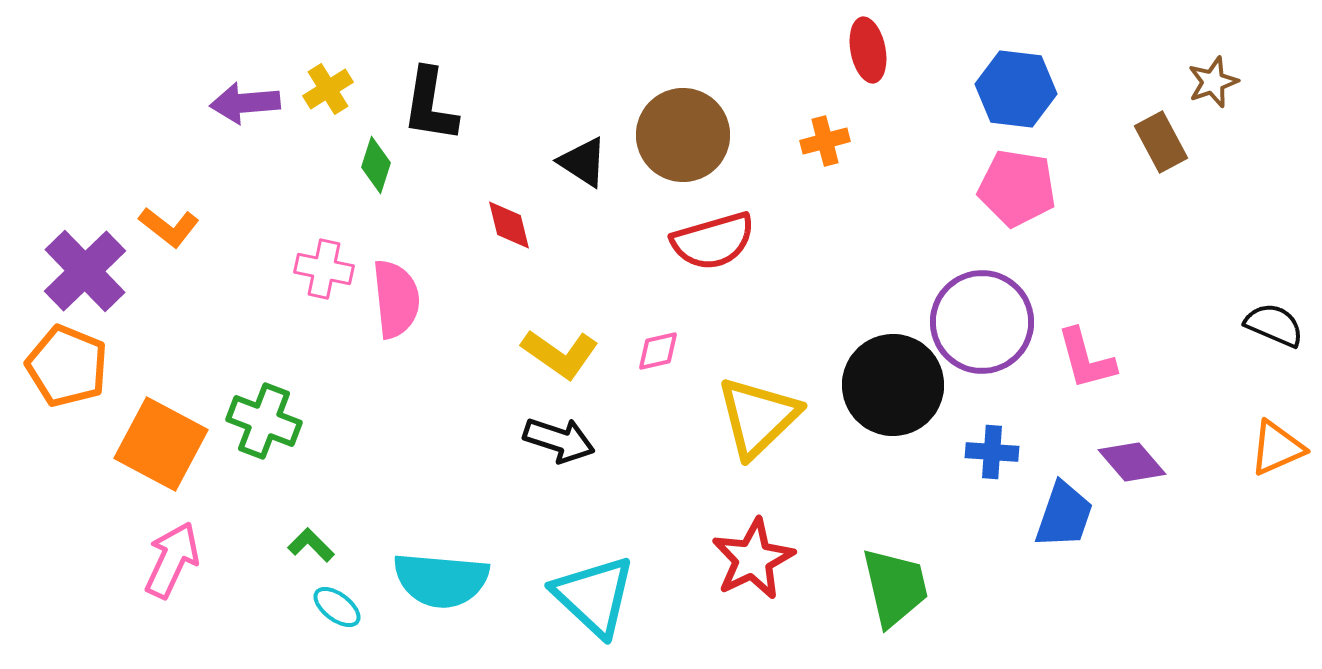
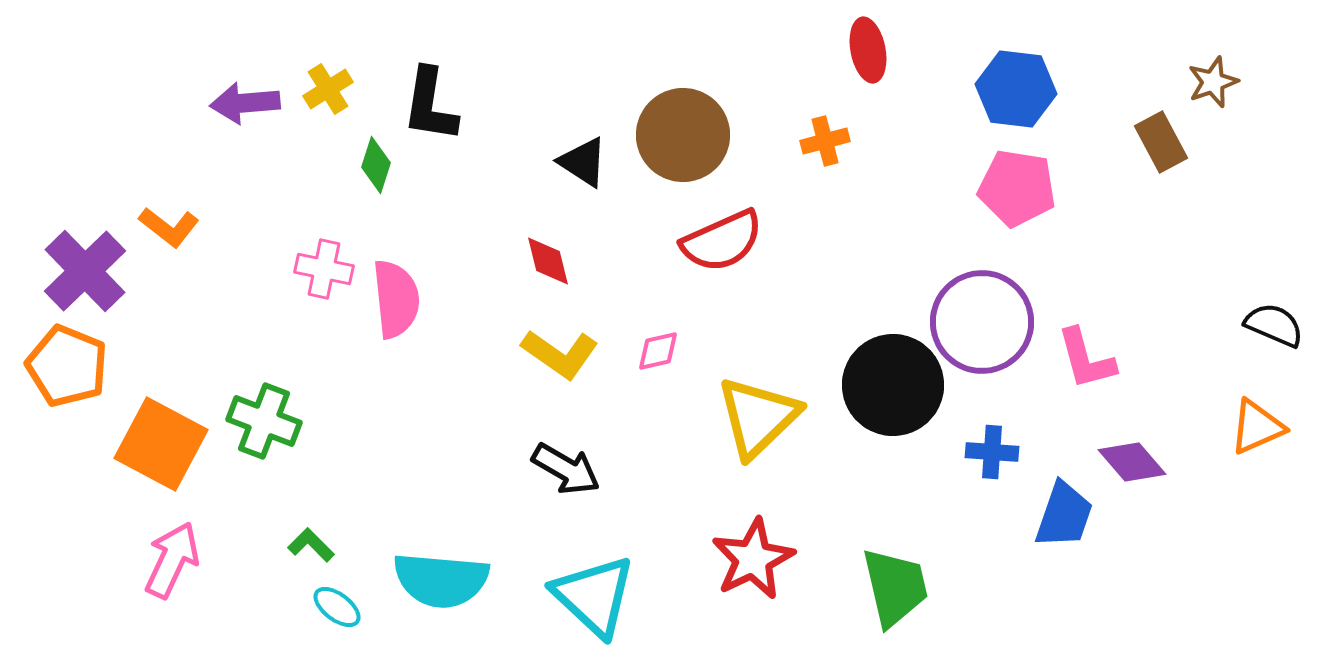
red diamond: moved 39 px right, 36 px down
red semicircle: moved 9 px right; rotated 8 degrees counterclockwise
black arrow: moved 7 px right, 29 px down; rotated 12 degrees clockwise
orange triangle: moved 20 px left, 21 px up
